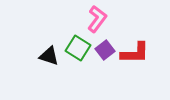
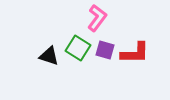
pink L-shape: moved 1 px up
purple square: rotated 36 degrees counterclockwise
